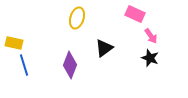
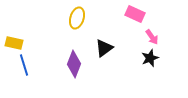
pink arrow: moved 1 px right, 1 px down
black star: rotated 30 degrees clockwise
purple diamond: moved 4 px right, 1 px up
